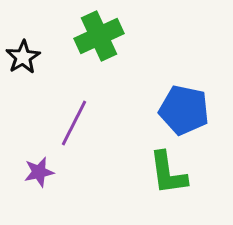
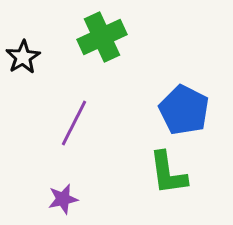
green cross: moved 3 px right, 1 px down
blue pentagon: rotated 15 degrees clockwise
purple star: moved 24 px right, 27 px down
